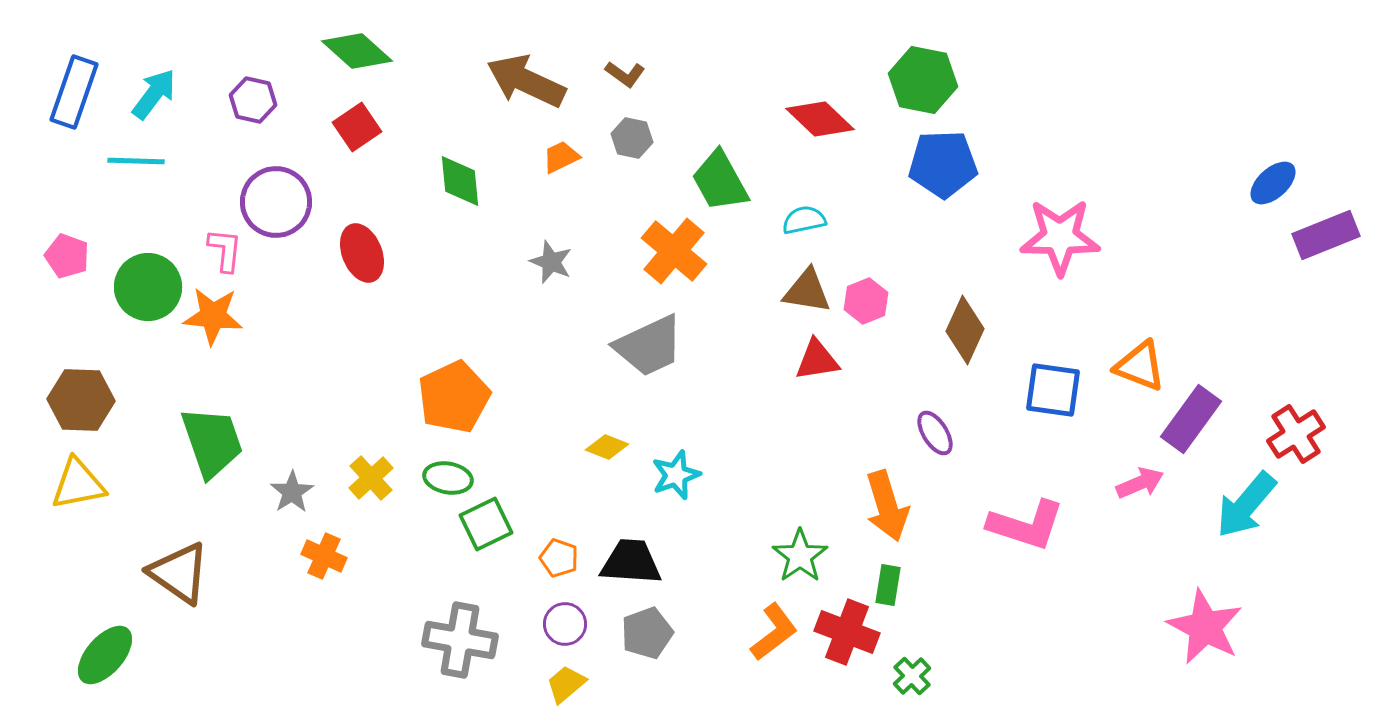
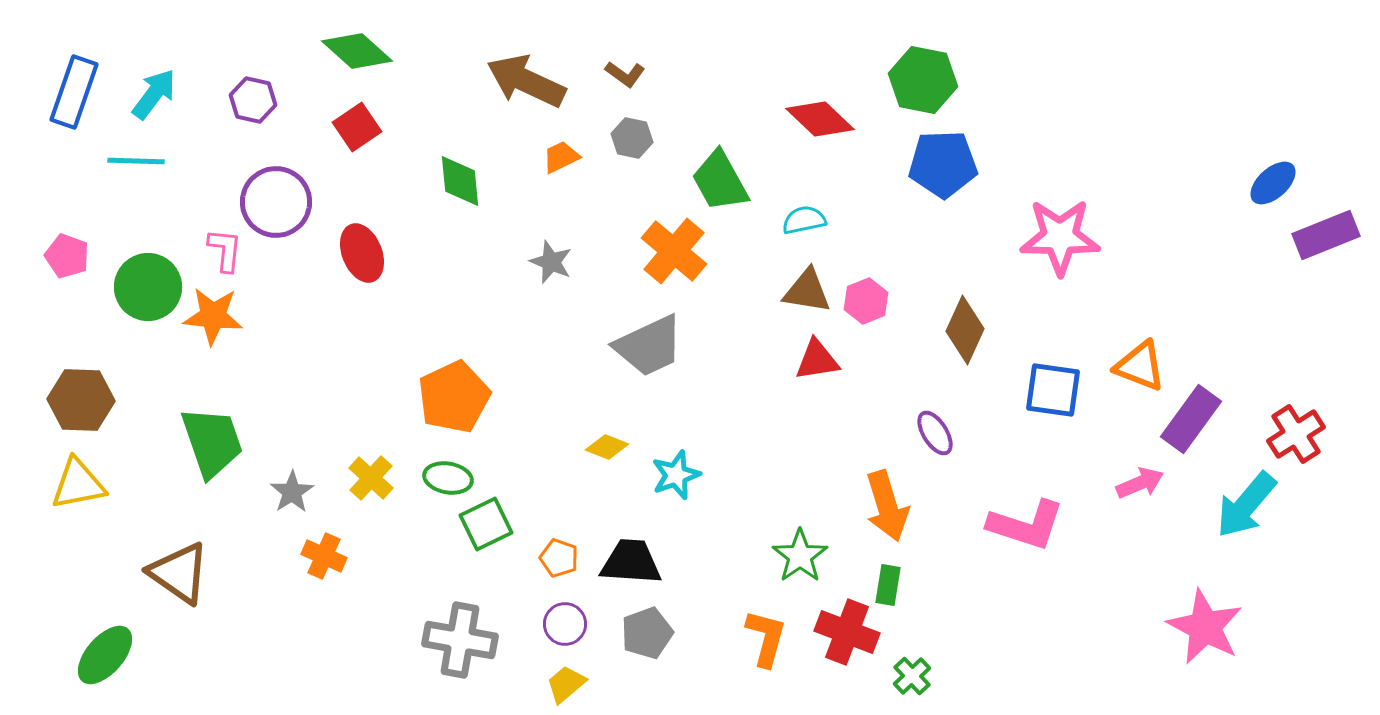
yellow cross at (371, 478): rotated 6 degrees counterclockwise
orange L-shape at (774, 632): moved 8 px left, 6 px down; rotated 38 degrees counterclockwise
